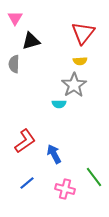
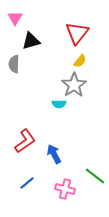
red triangle: moved 6 px left
yellow semicircle: rotated 48 degrees counterclockwise
green line: moved 1 px right, 1 px up; rotated 15 degrees counterclockwise
